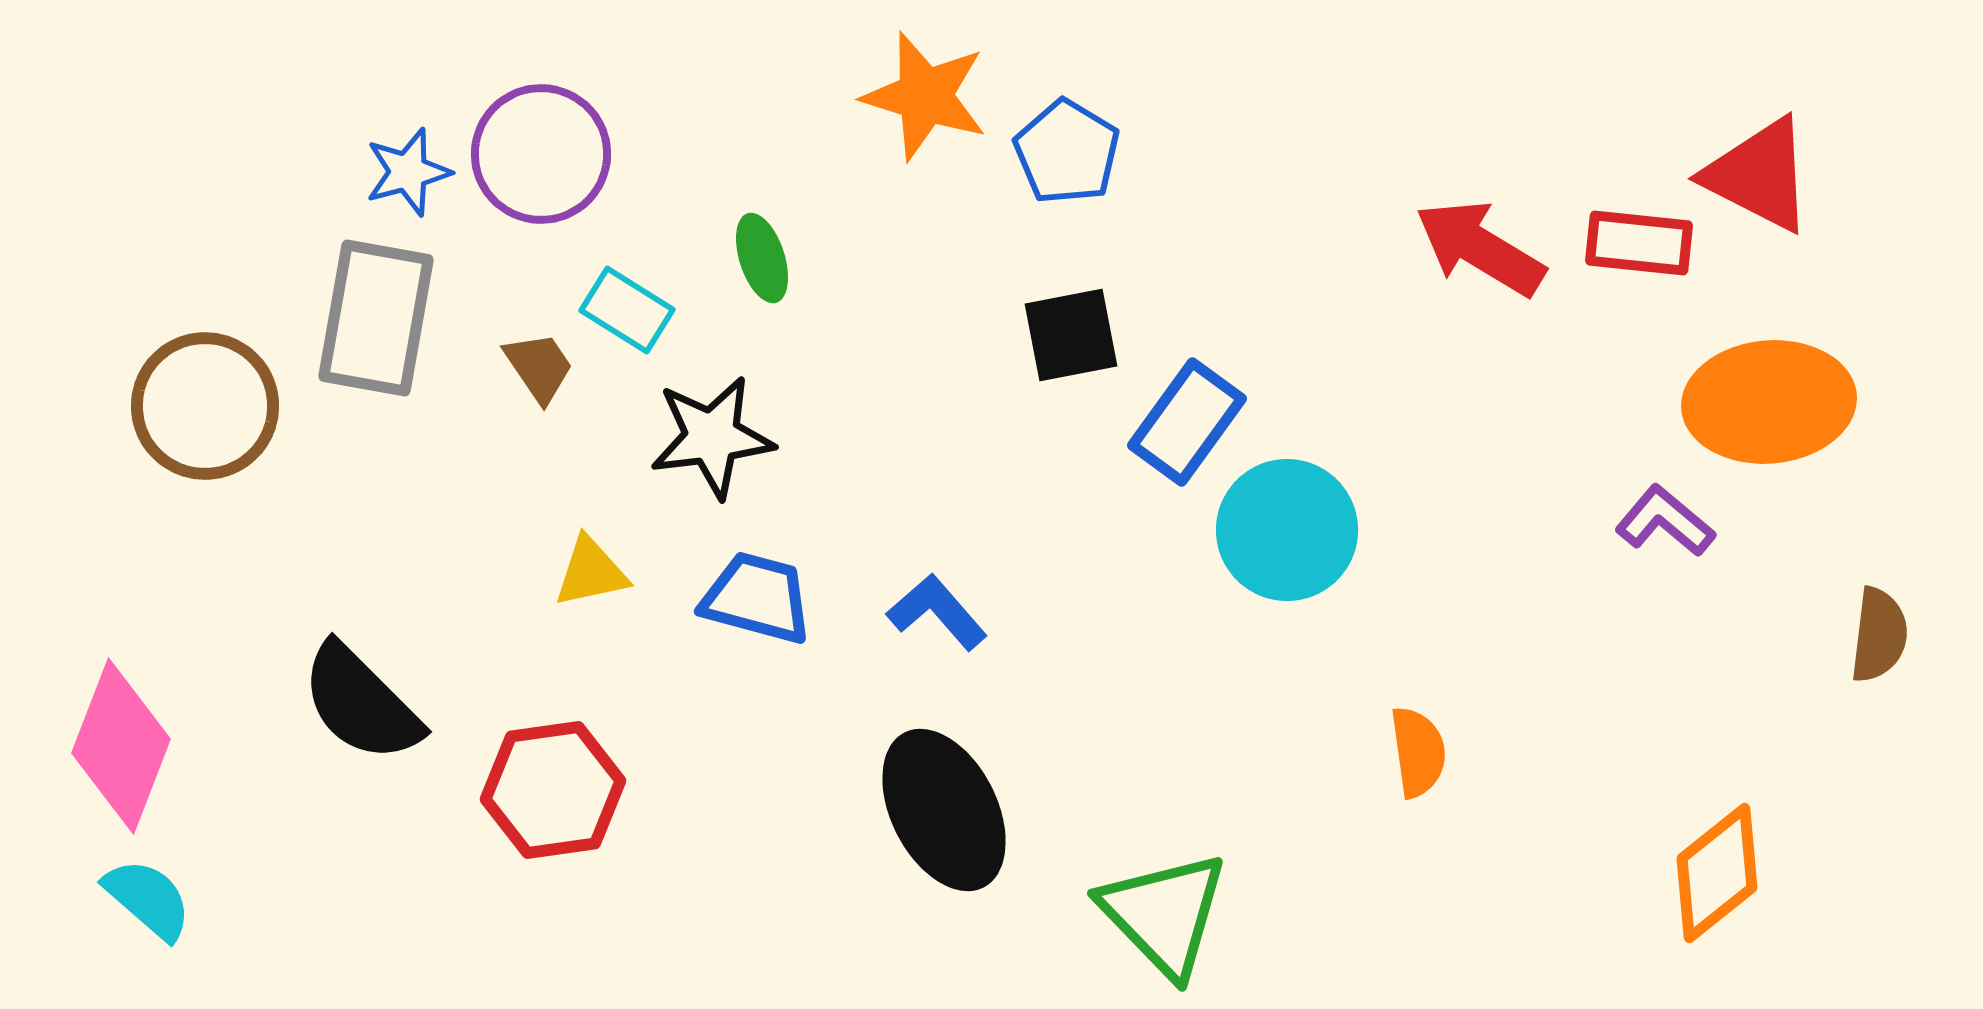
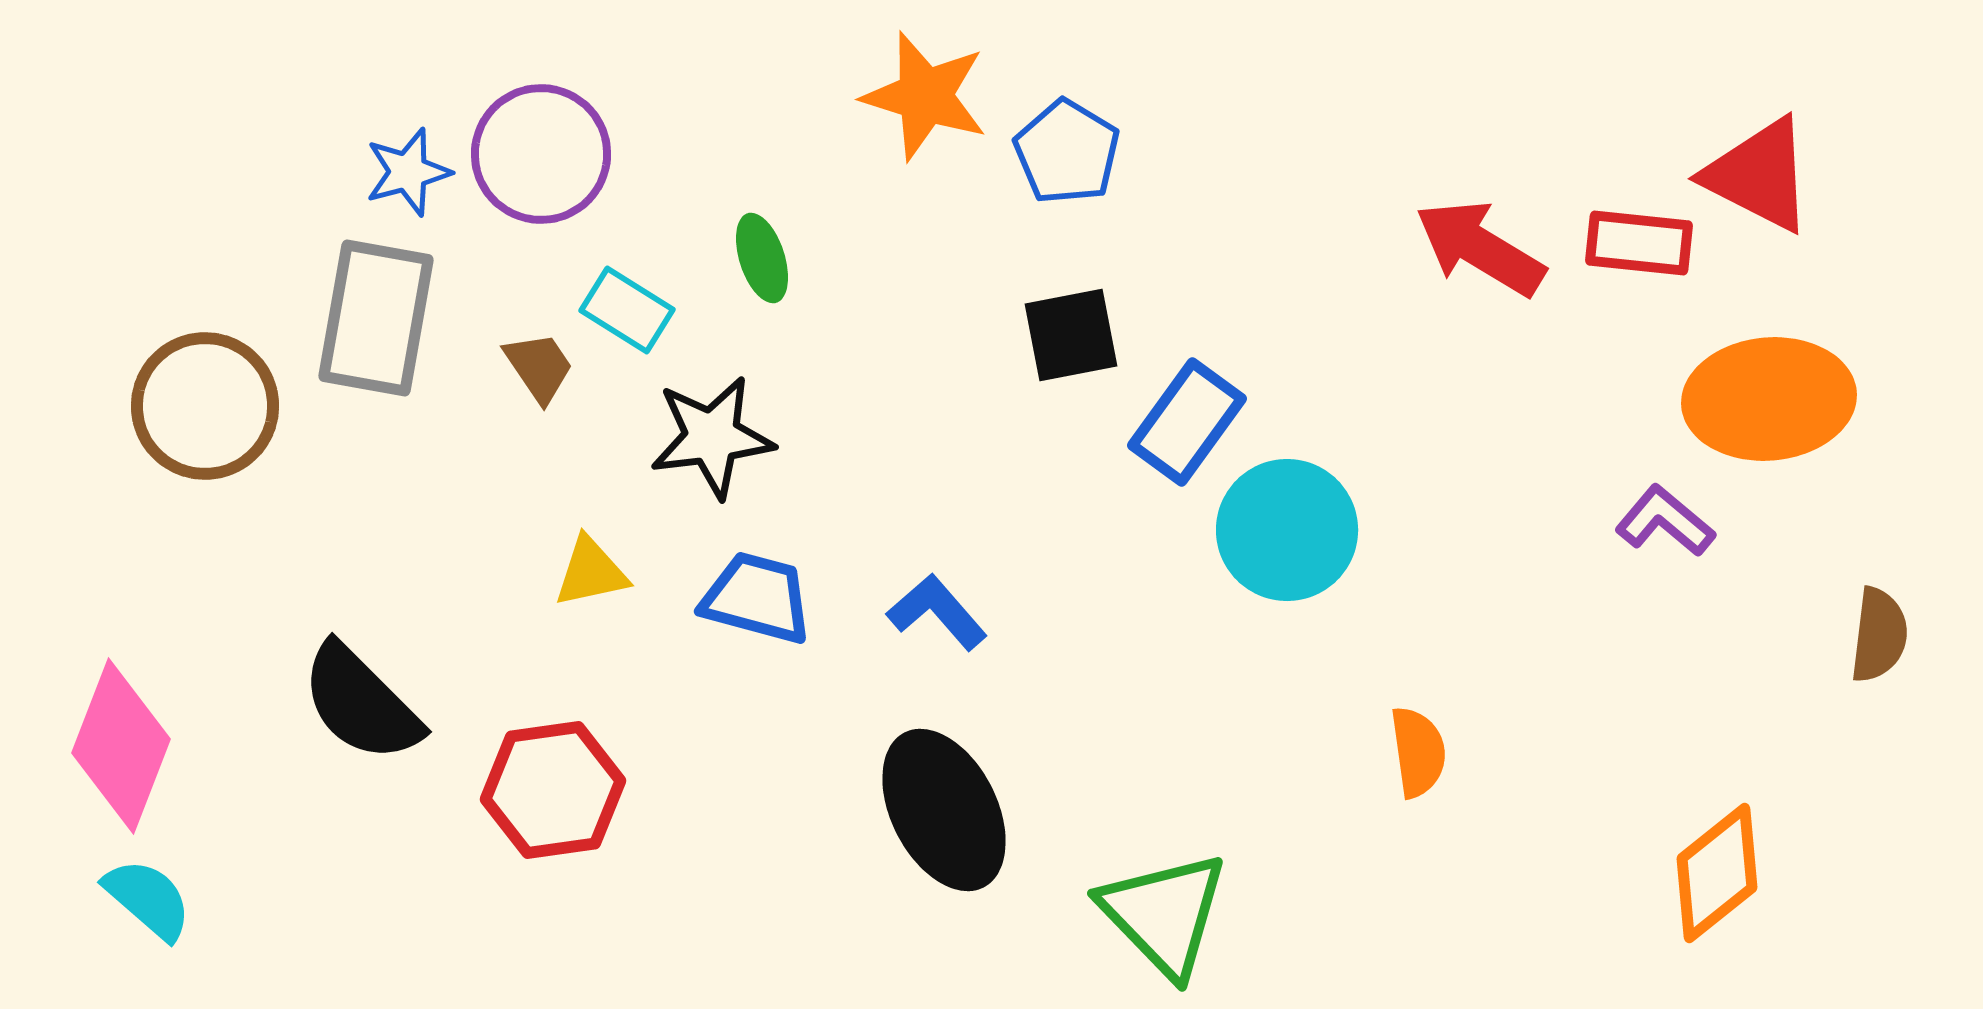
orange ellipse: moved 3 px up
